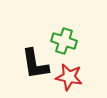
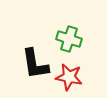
green cross: moved 5 px right, 2 px up
